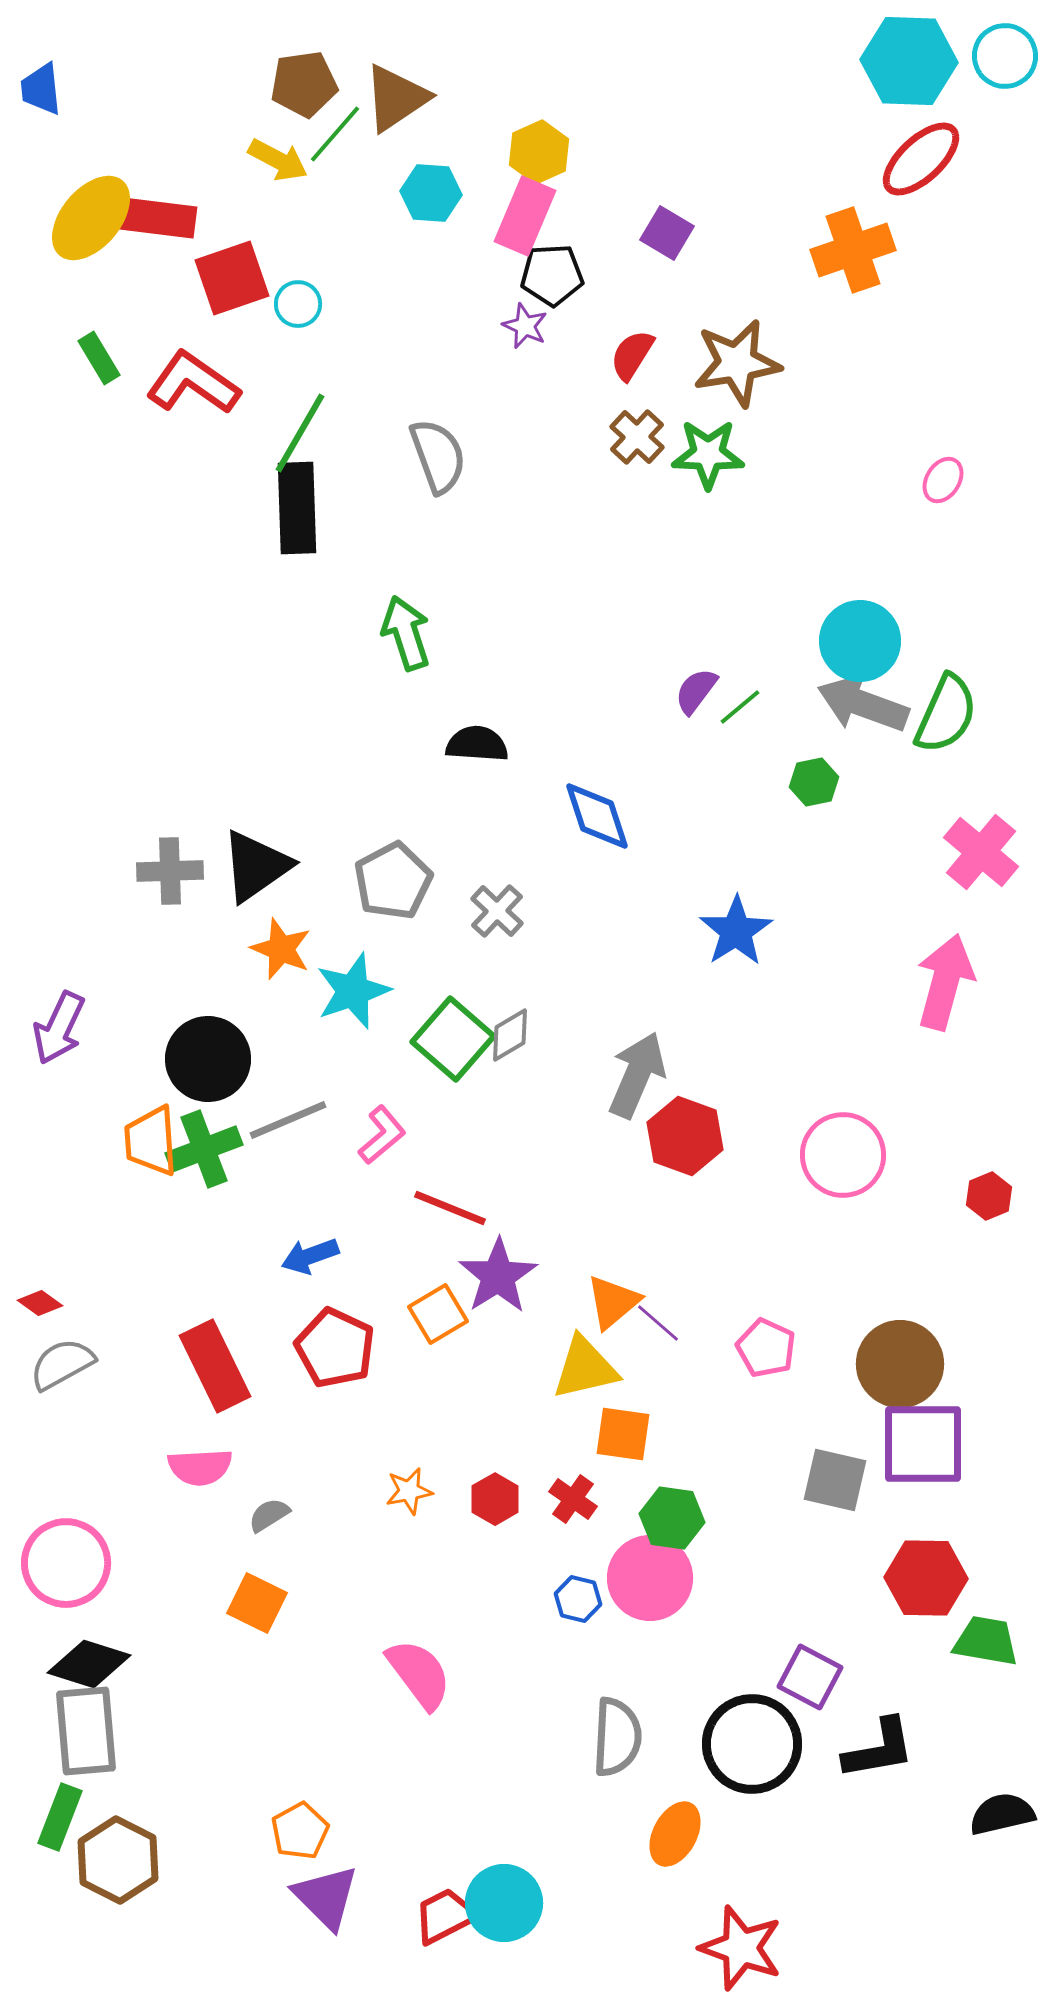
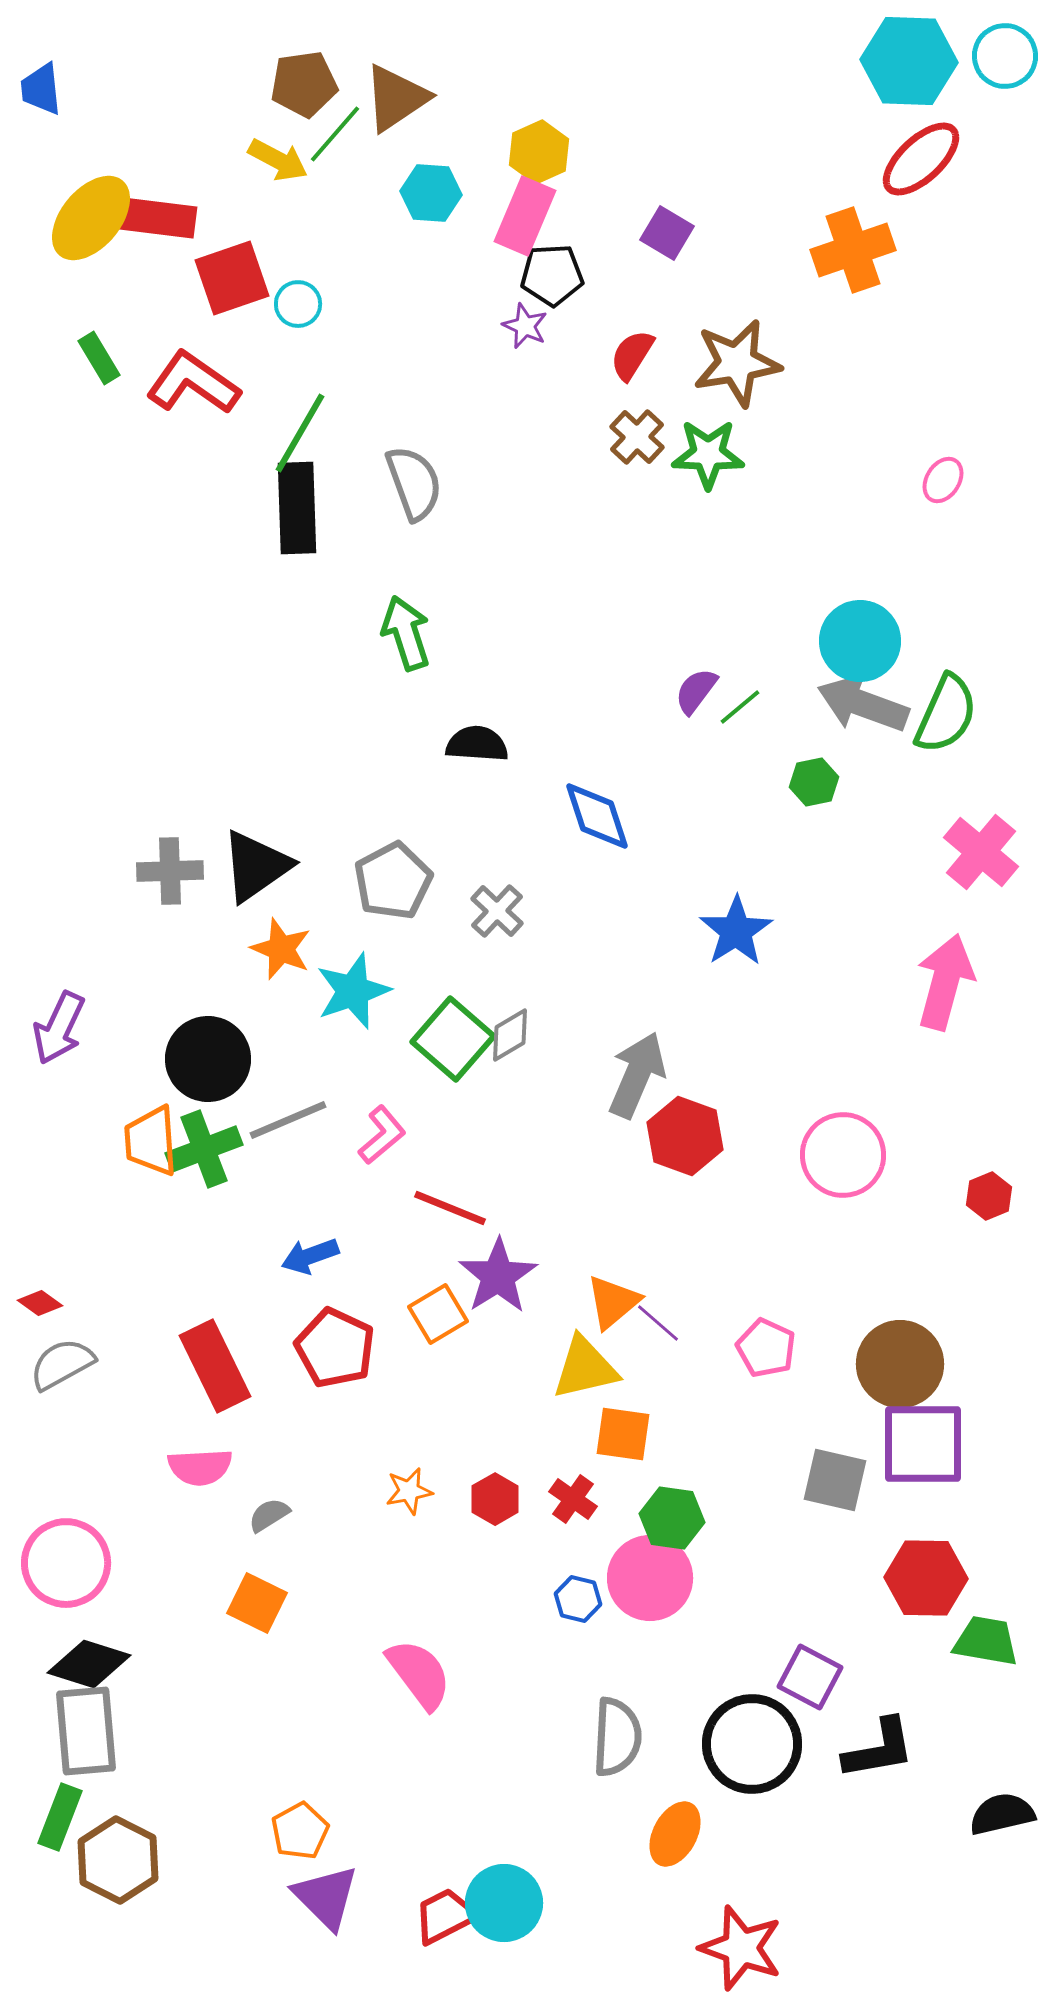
gray semicircle at (438, 456): moved 24 px left, 27 px down
